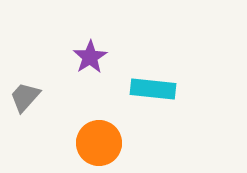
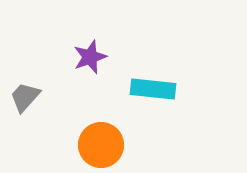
purple star: rotated 12 degrees clockwise
orange circle: moved 2 px right, 2 px down
